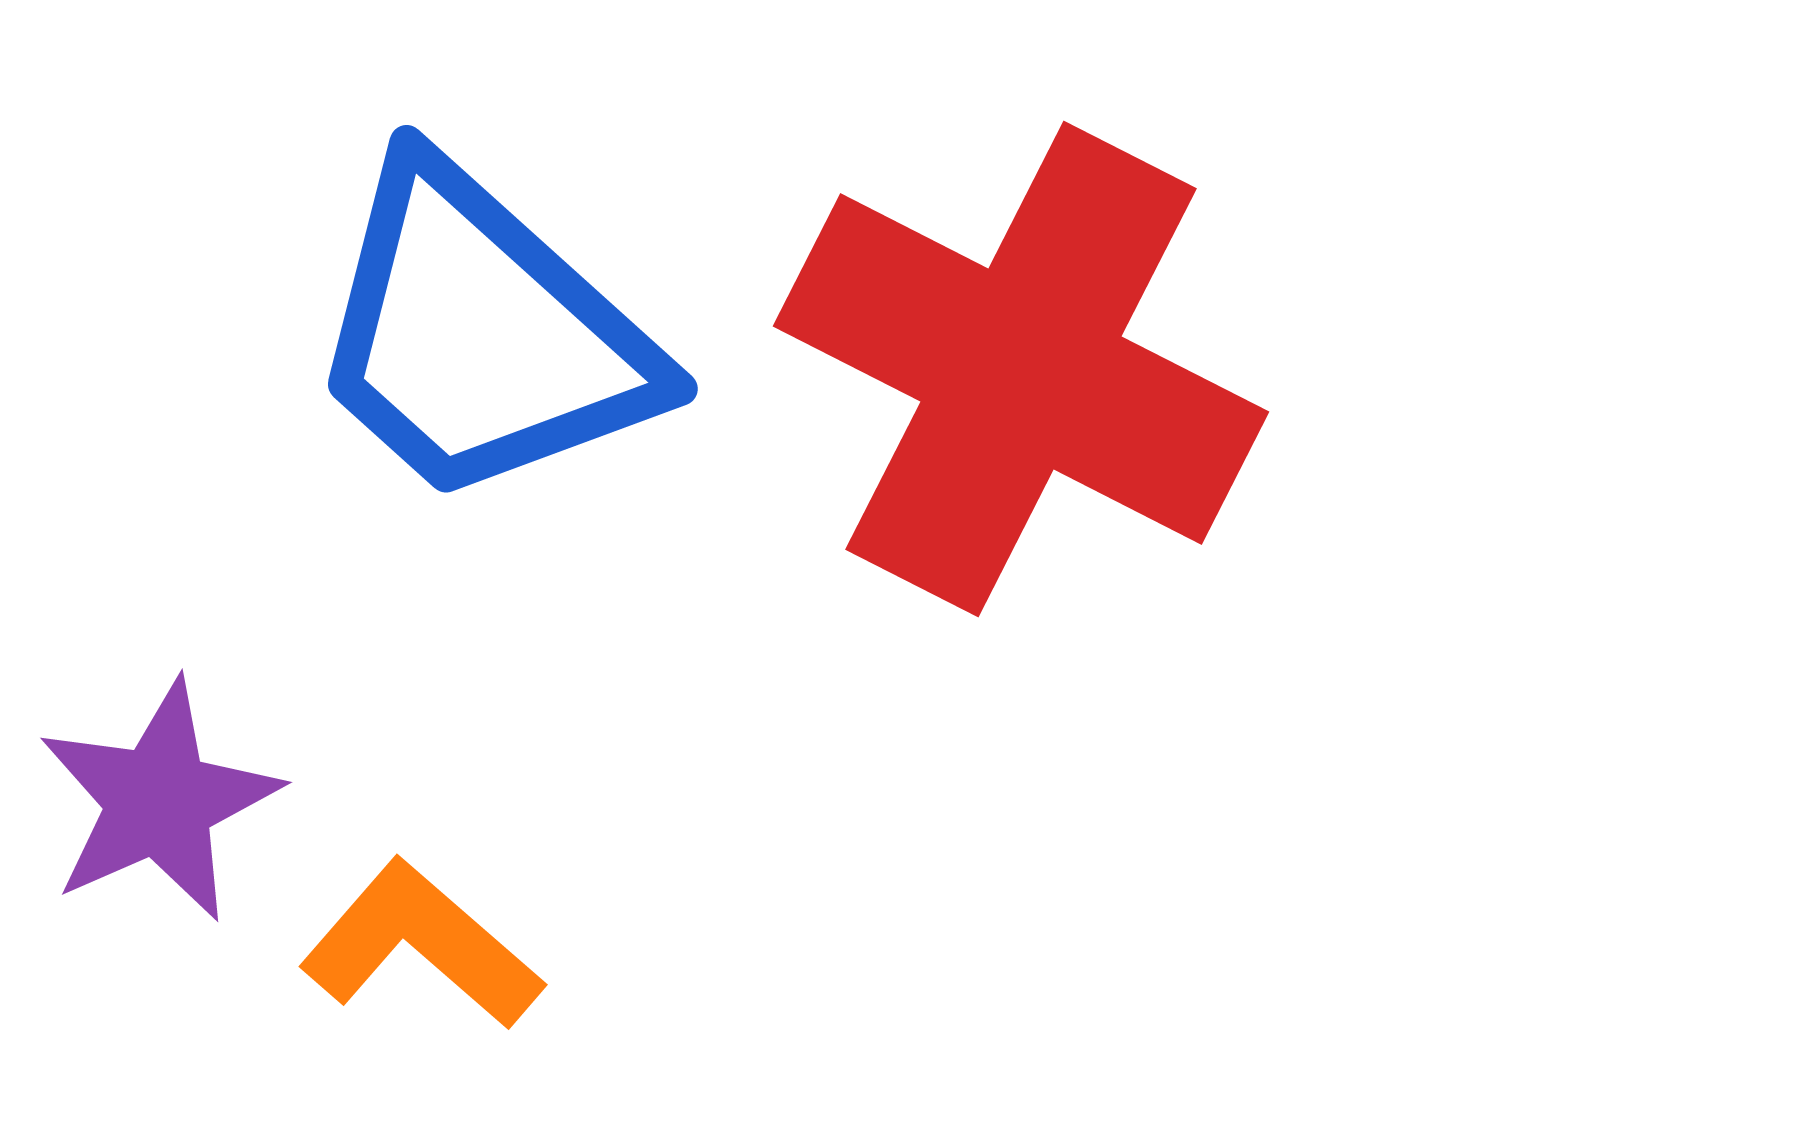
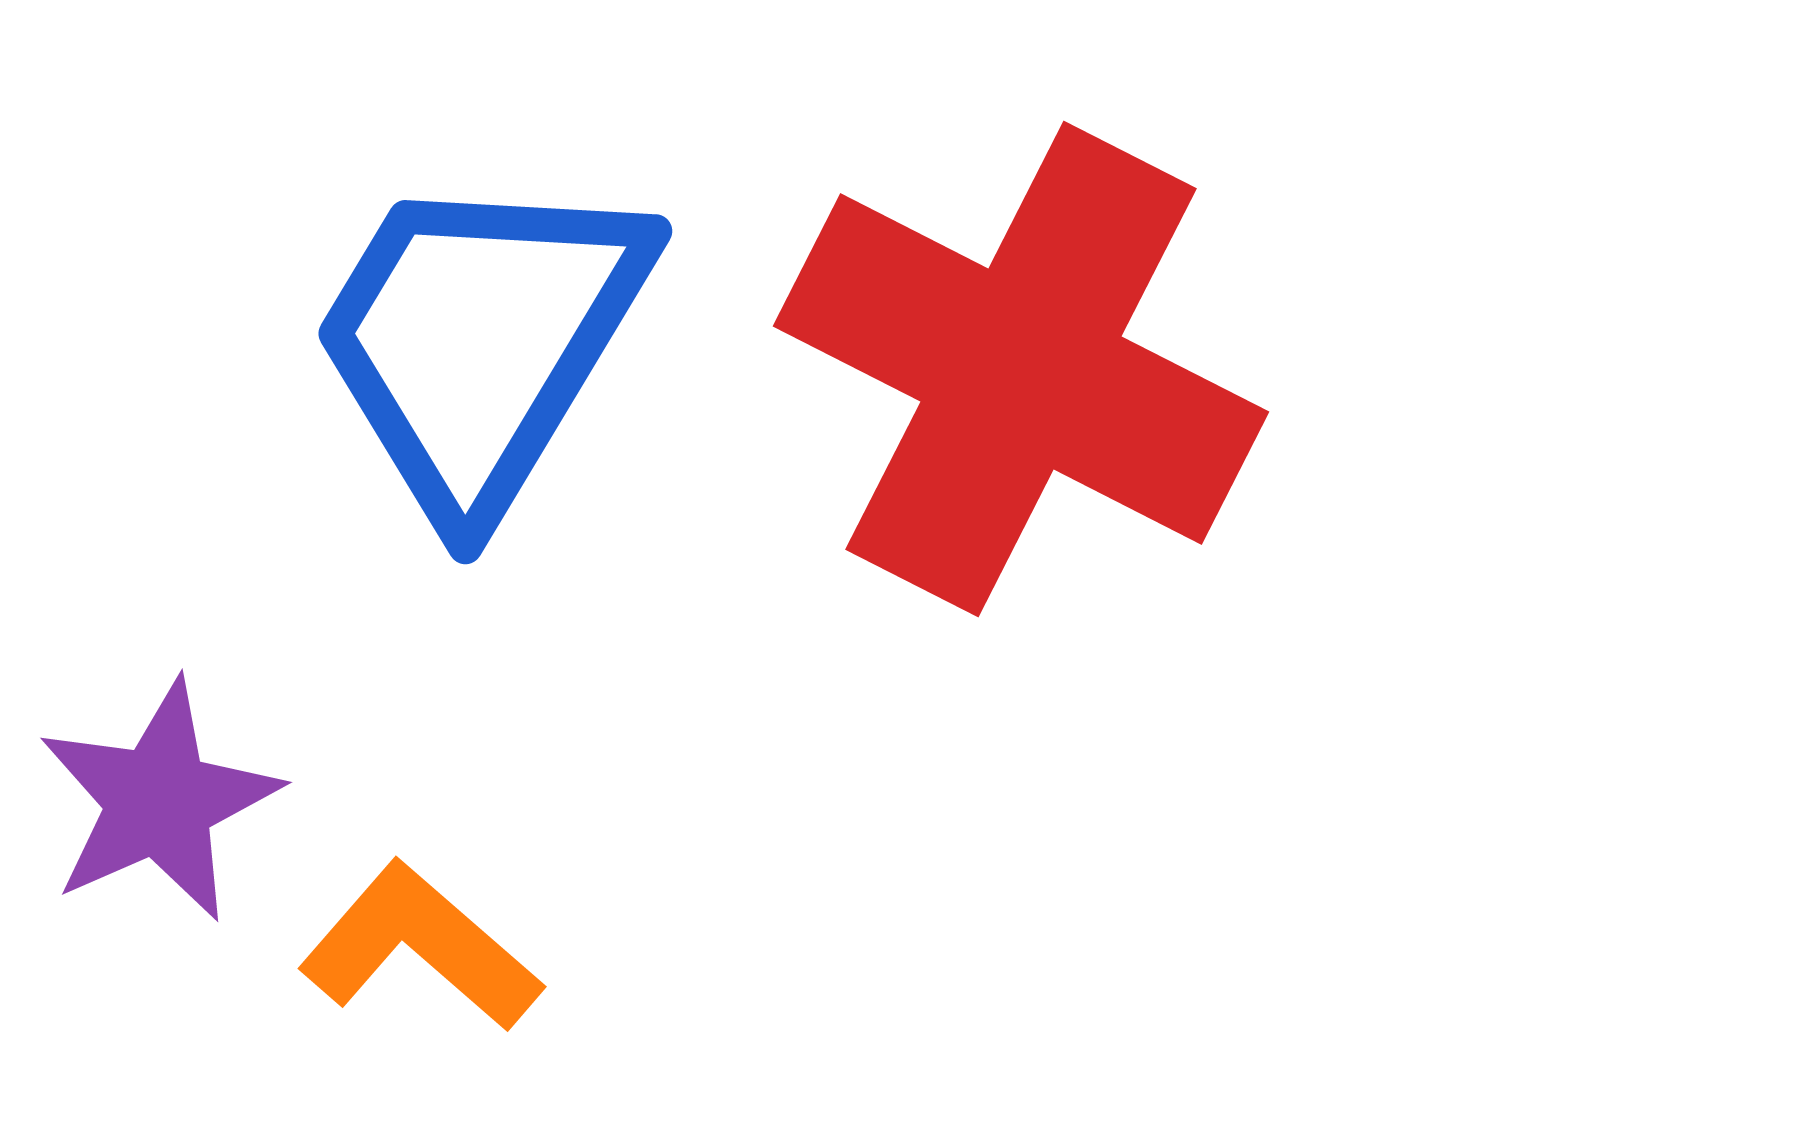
blue trapezoid: moved 1 px left, 6 px down; rotated 79 degrees clockwise
orange L-shape: moved 1 px left, 2 px down
